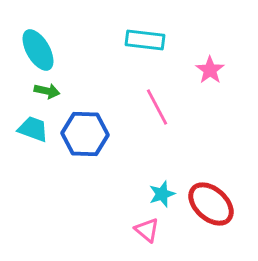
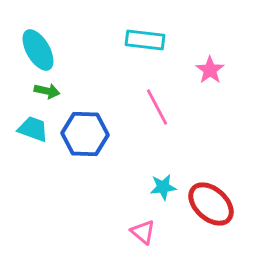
cyan star: moved 1 px right, 7 px up; rotated 12 degrees clockwise
pink triangle: moved 4 px left, 2 px down
